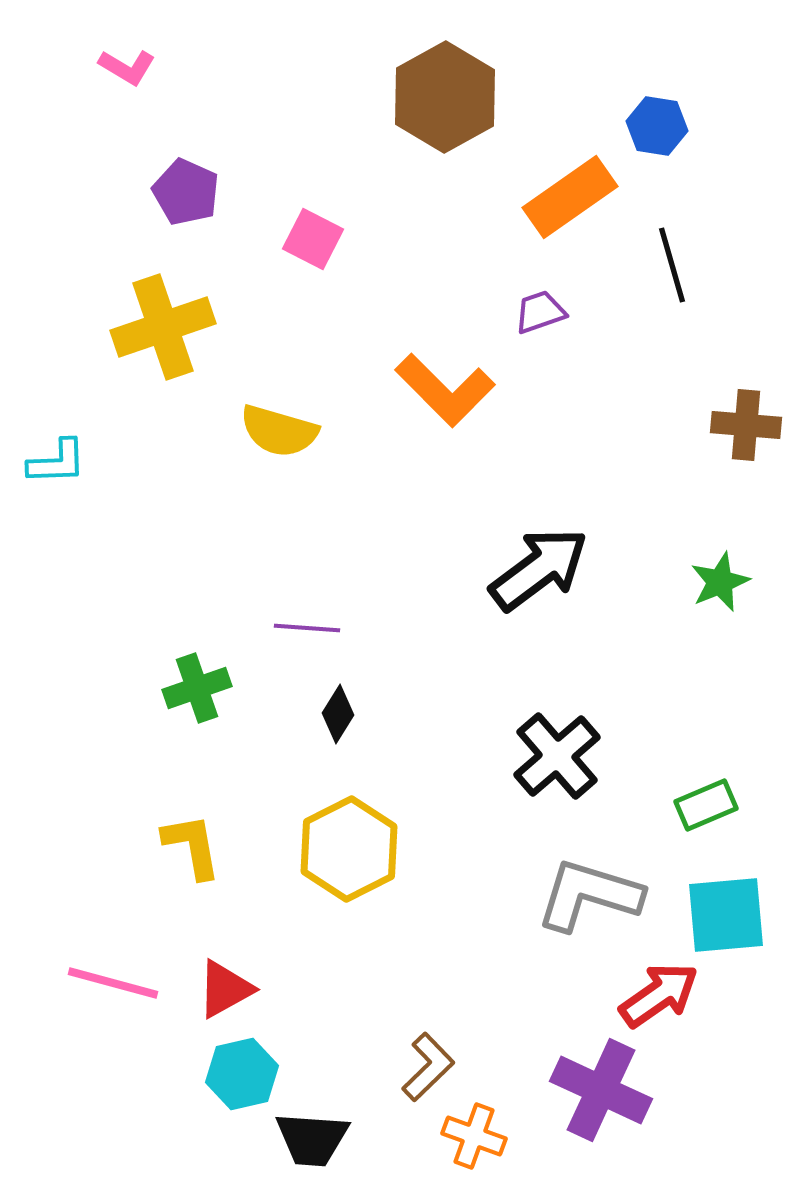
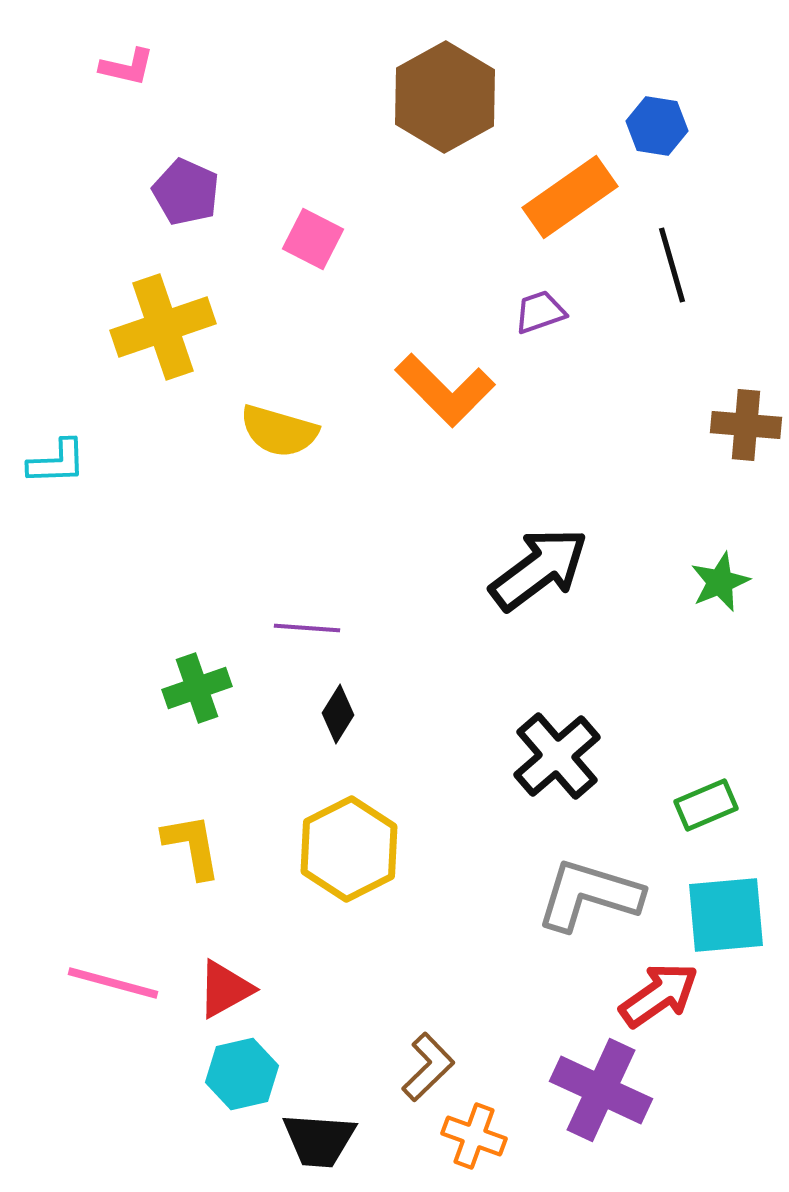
pink L-shape: rotated 18 degrees counterclockwise
black trapezoid: moved 7 px right, 1 px down
